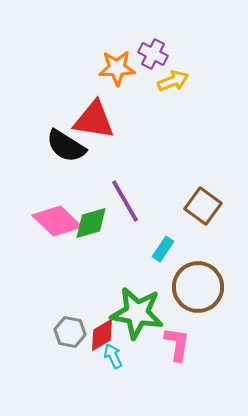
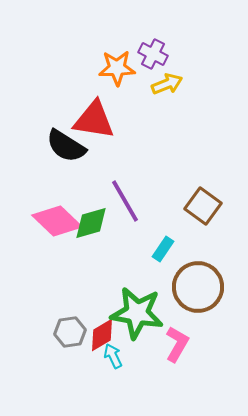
yellow arrow: moved 6 px left, 3 px down
gray hexagon: rotated 20 degrees counterclockwise
pink L-shape: rotated 21 degrees clockwise
